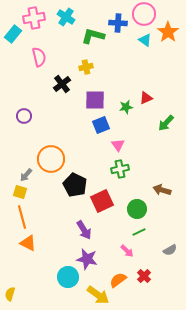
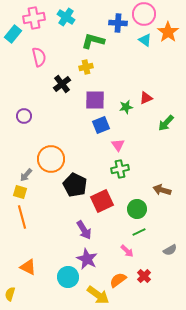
green L-shape: moved 5 px down
orange triangle: moved 24 px down
purple star: rotated 15 degrees clockwise
